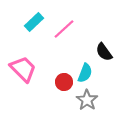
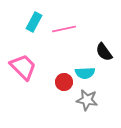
cyan rectangle: rotated 18 degrees counterclockwise
pink line: rotated 30 degrees clockwise
pink trapezoid: moved 2 px up
cyan semicircle: rotated 66 degrees clockwise
gray star: rotated 25 degrees counterclockwise
